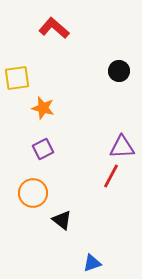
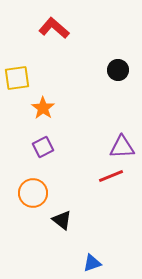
black circle: moved 1 px left, 1 px up
orange star: rotated 20 degrees clockwise
purple square: moved 2 px up
red line: rotated 40 degrees clockwise
